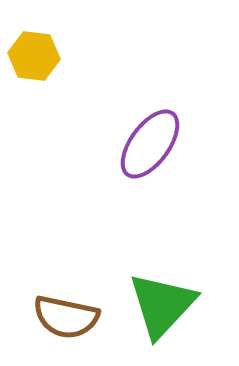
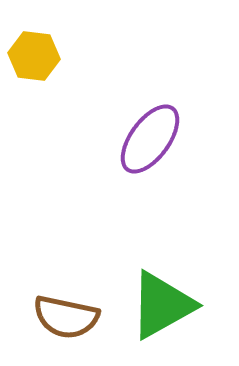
purple ellipse: moved 5 px up
green triangle: rotated 18 degrees clockwise
